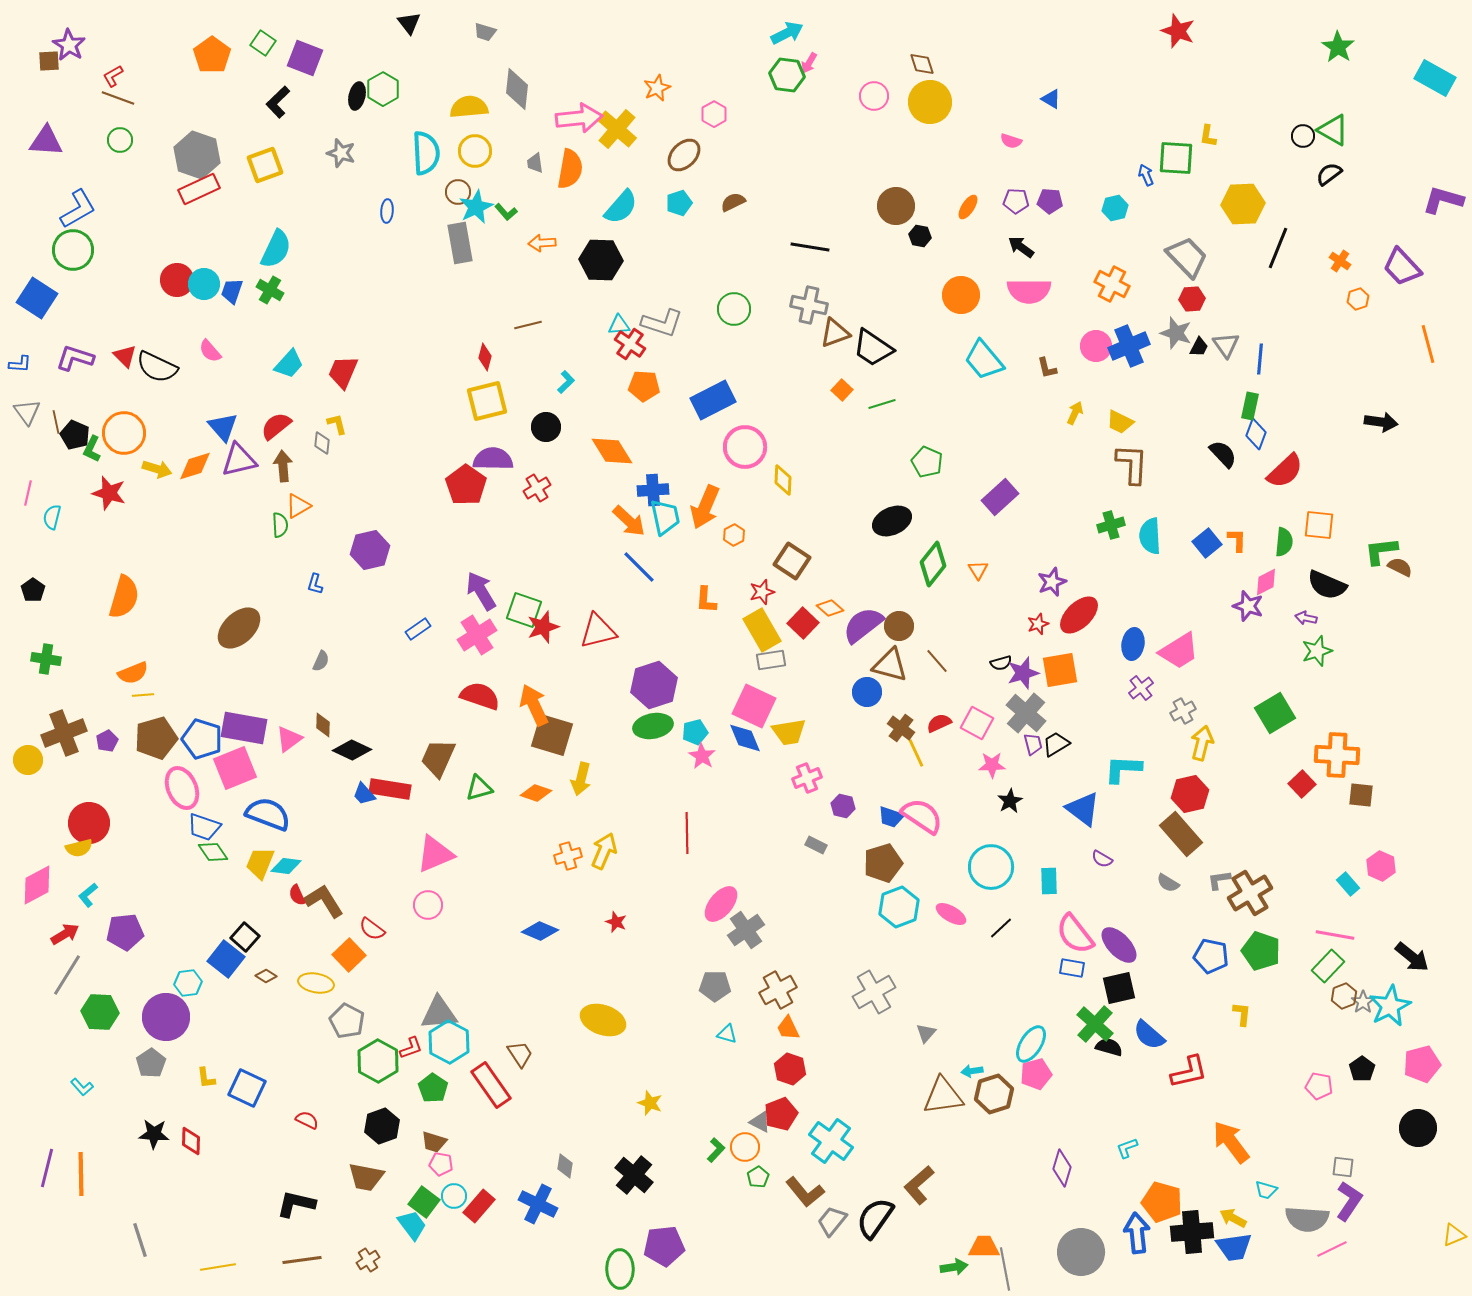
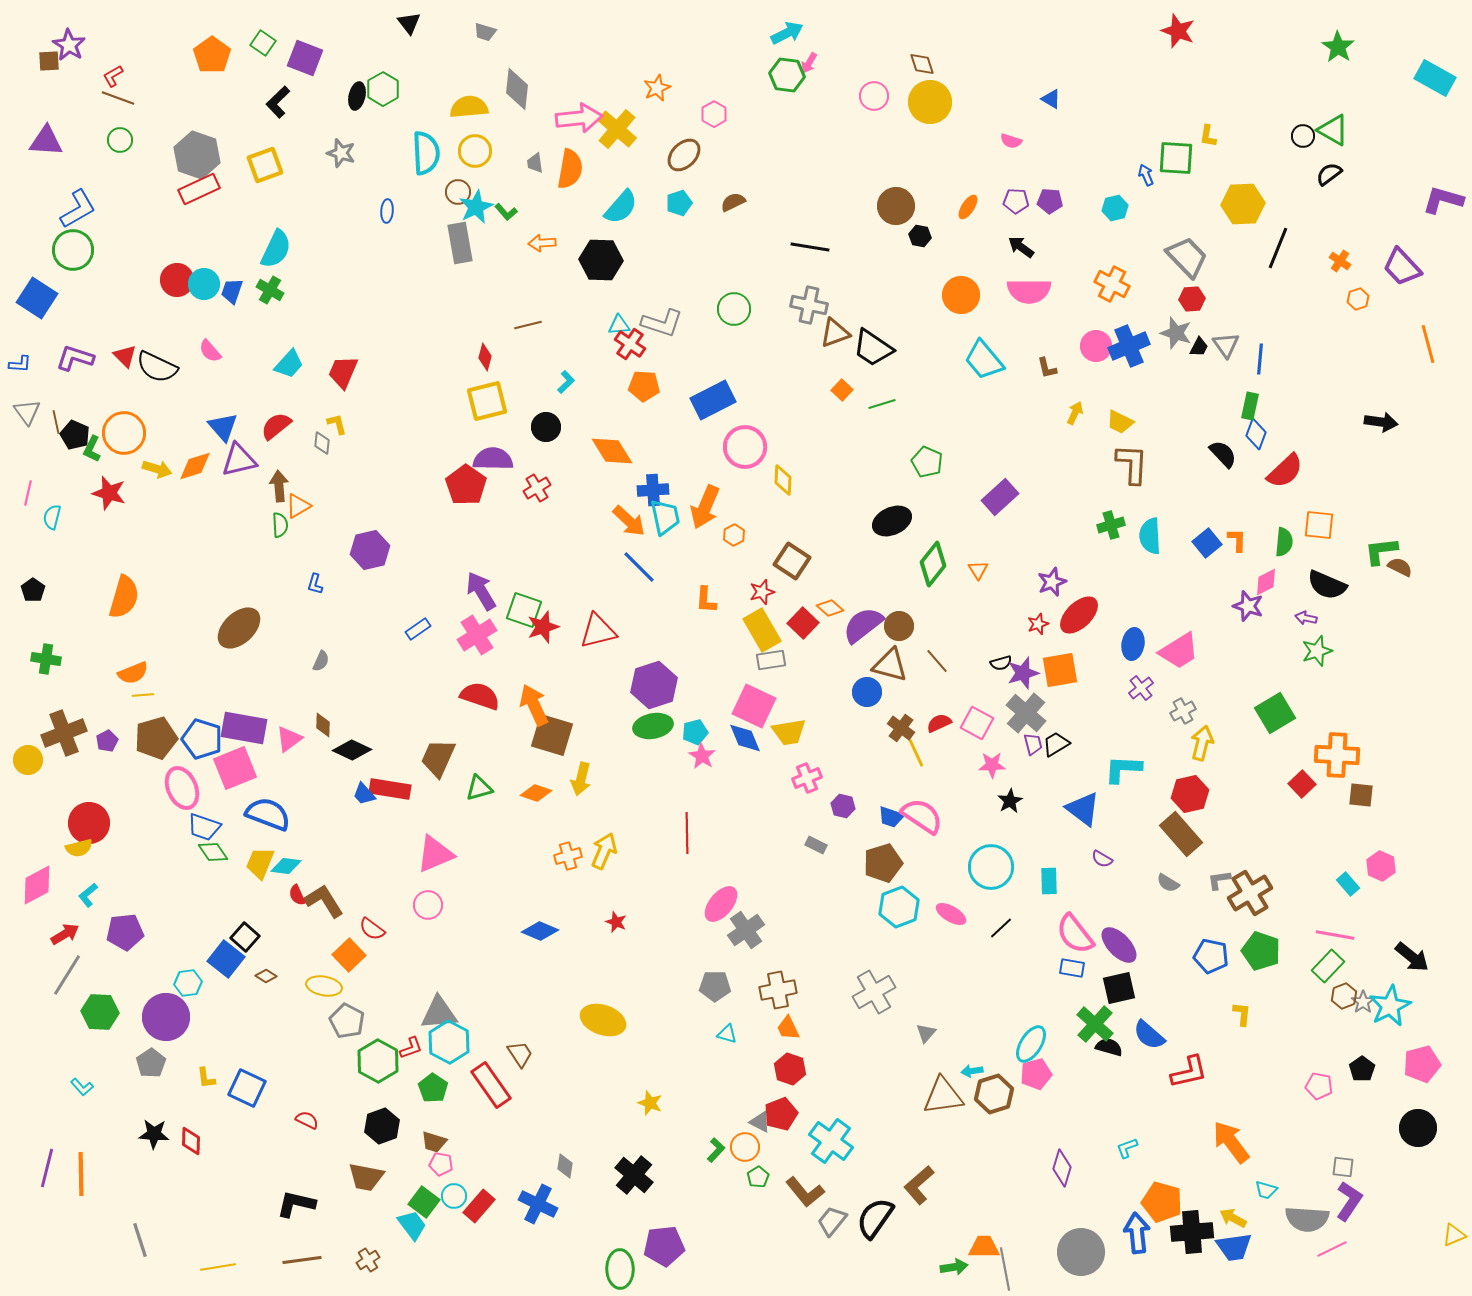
brown arrow at (283, 466): moved 4 px left, 20 px down
yellow ellipse at (316, 983): moved 8 px right, 3 px down
brown cross at (778, 990): rotated 18 degrees clockwise
